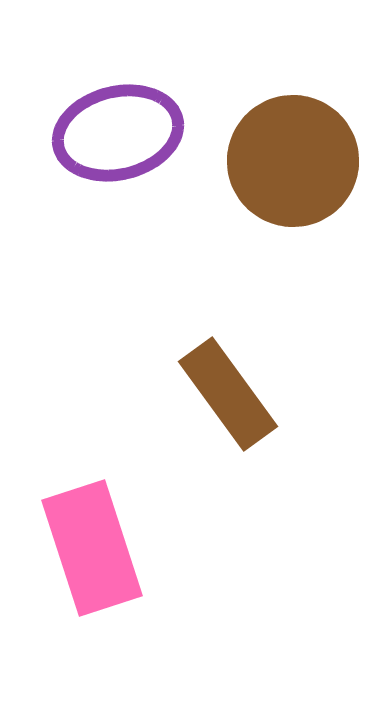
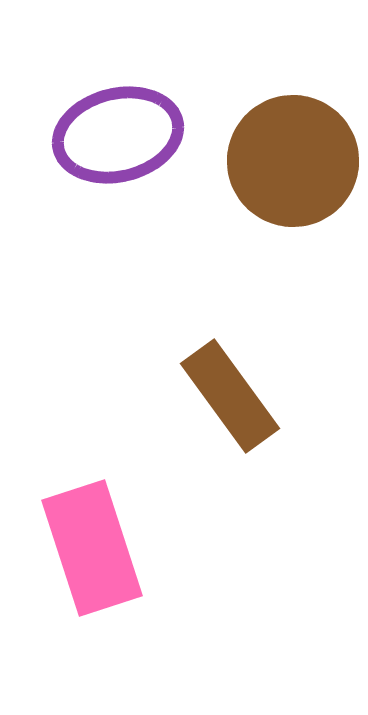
purple ellipse: moved 2 px down
brown rectangle: moved 2 px right, 2 px down
